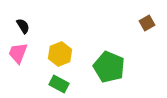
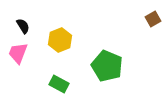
brown square: moved 6 px right, 4 px up
yellow hexagon: moved 14 px up
green pentagon: moved 2 px left, 1 px up
